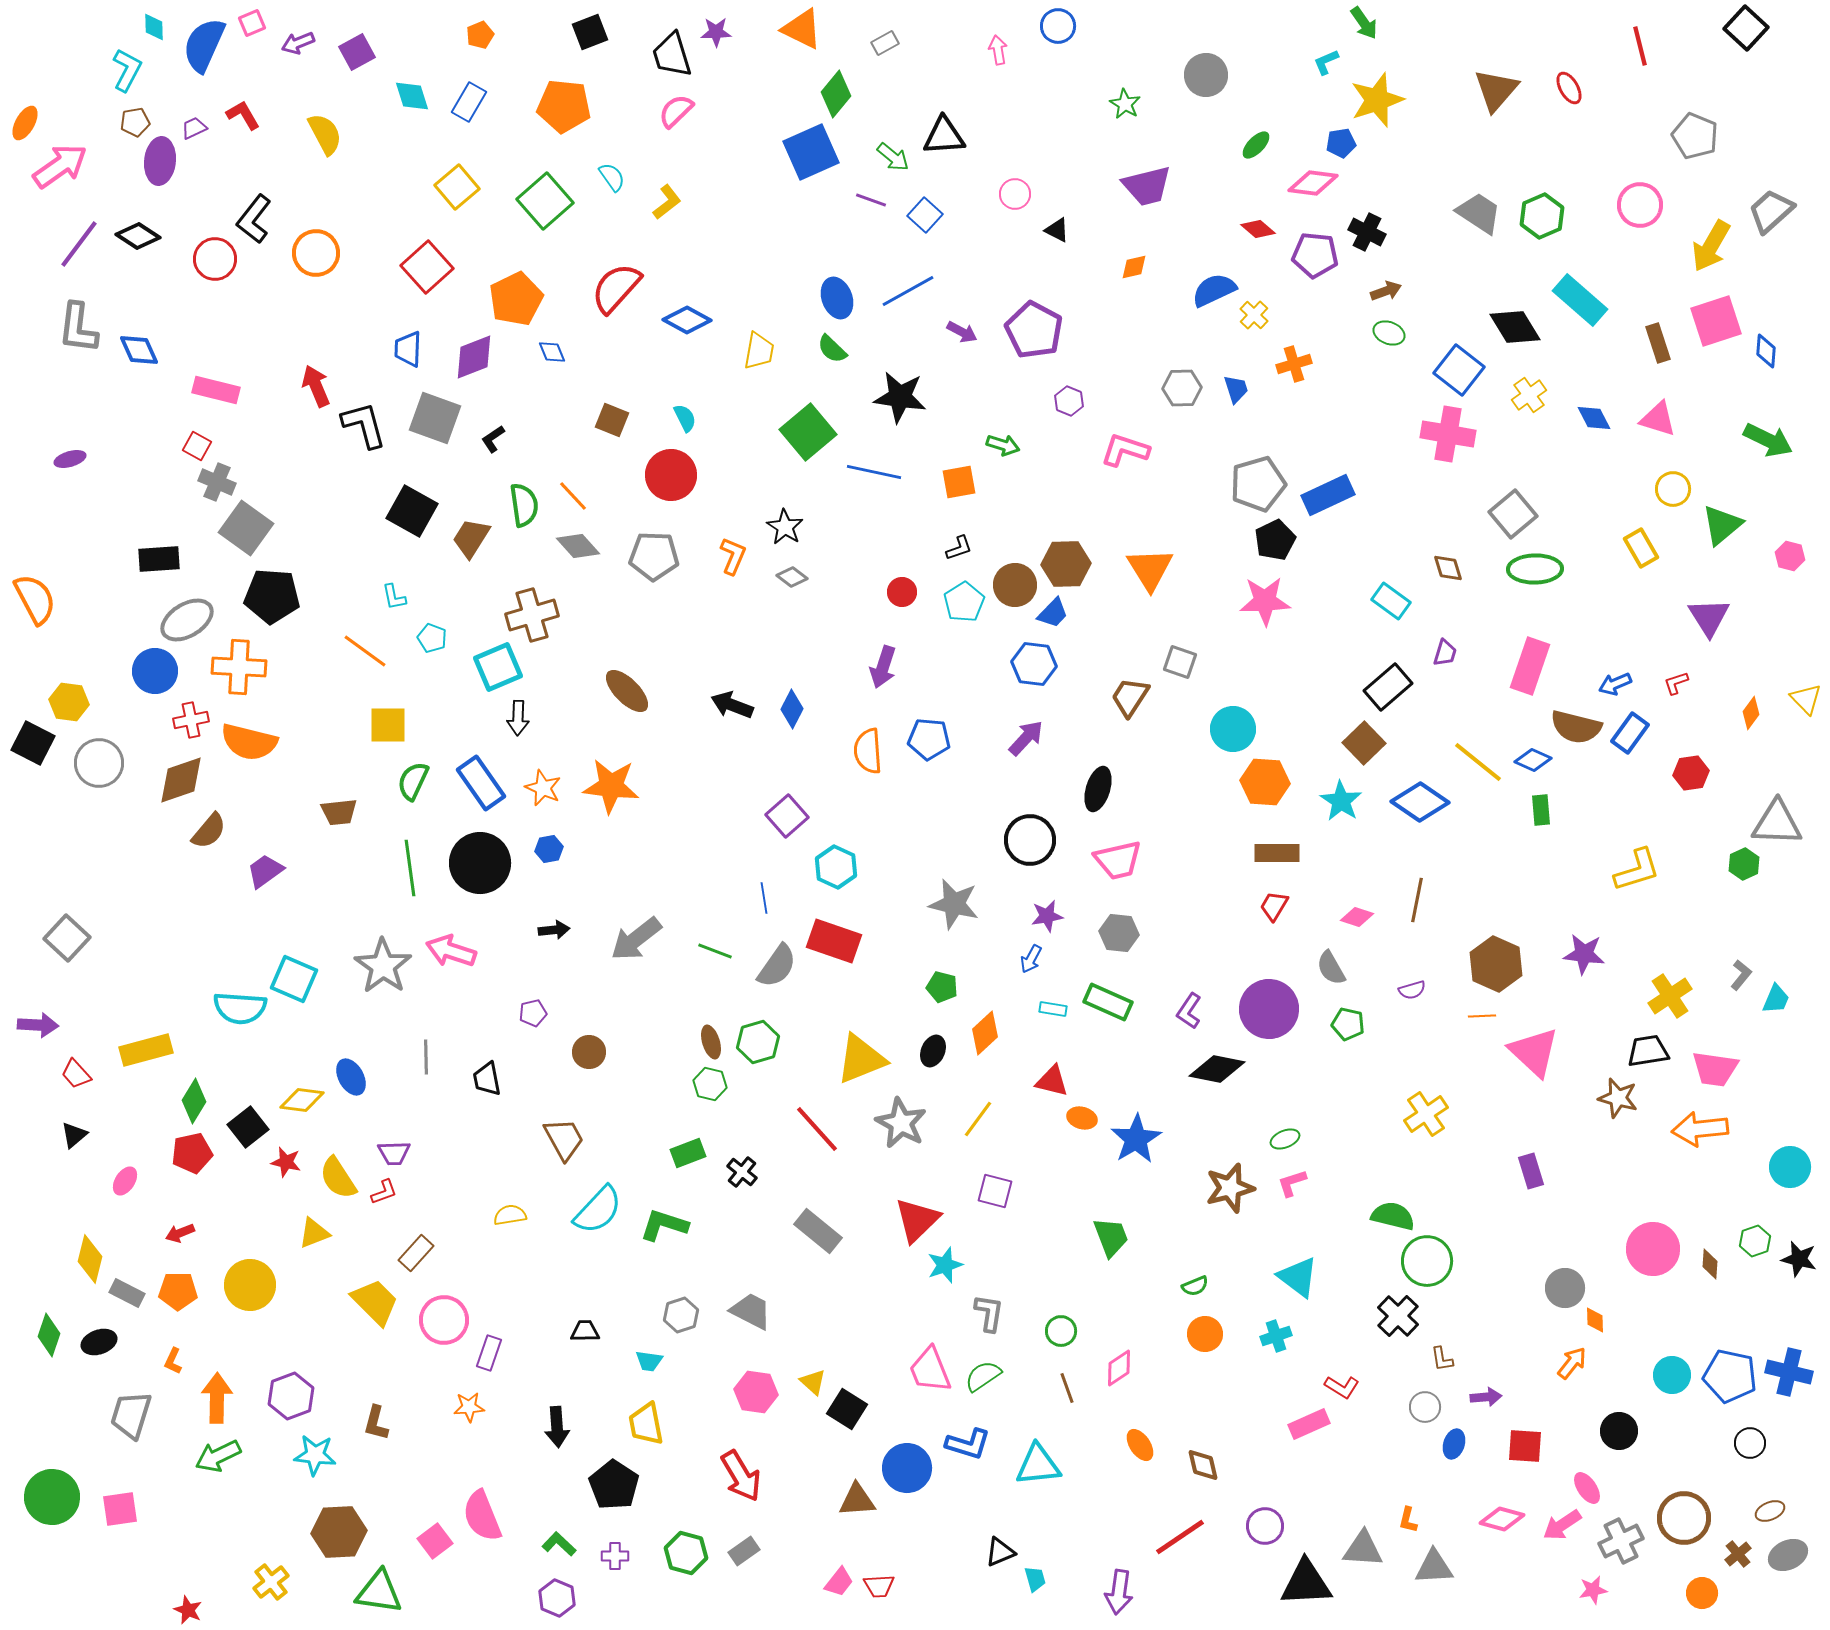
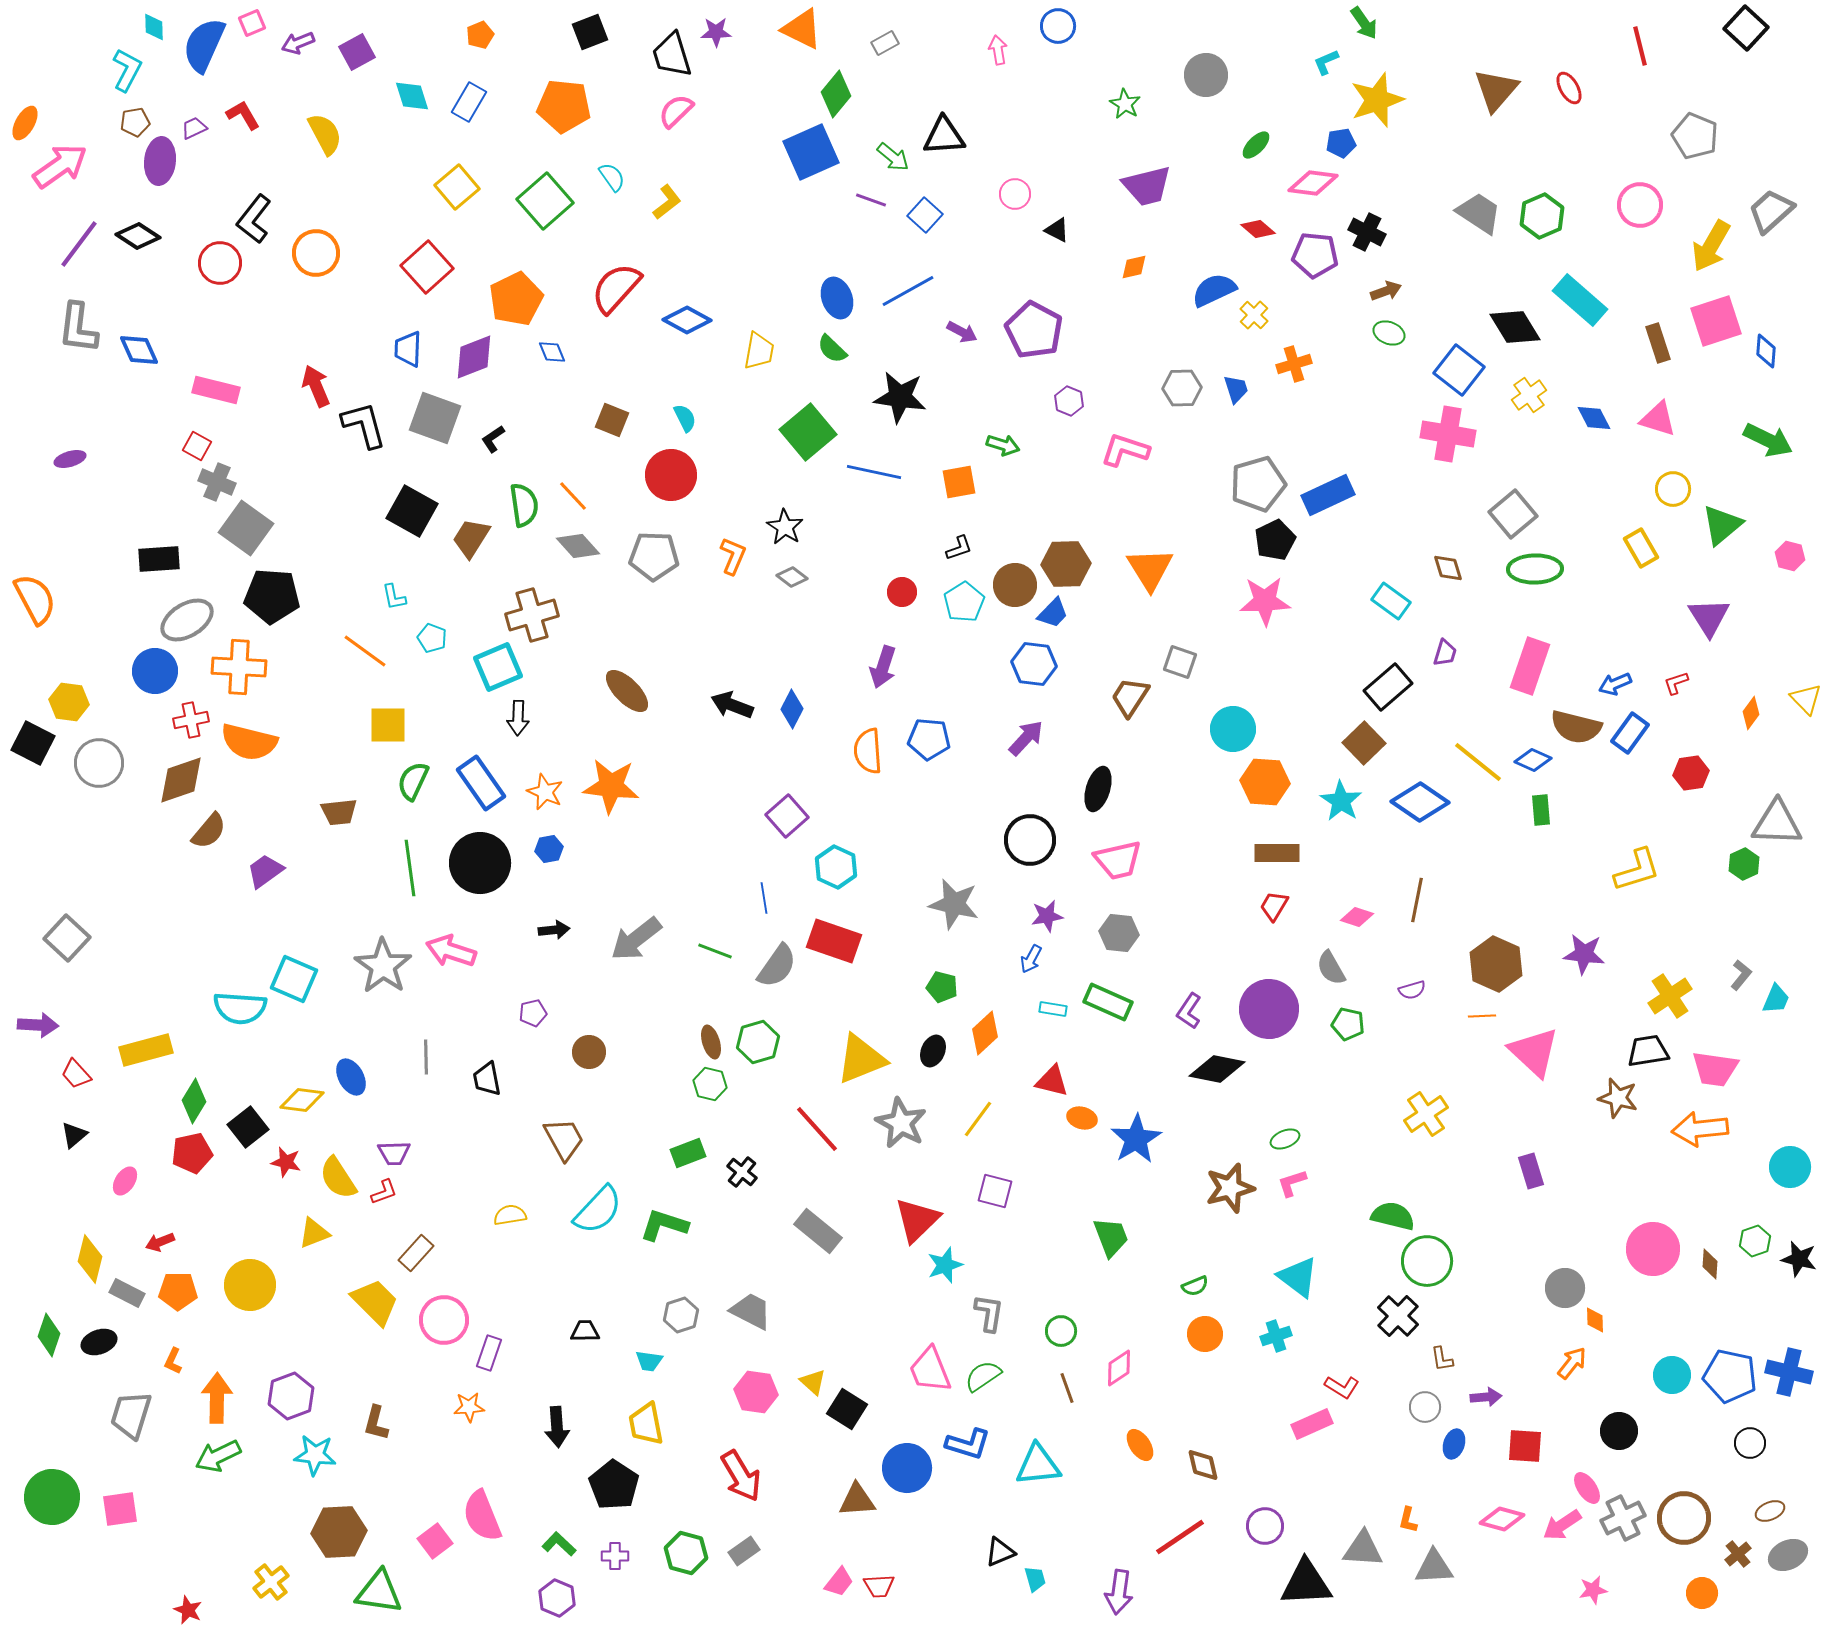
red circle at (215, 259): moved 5 px right, 4 px down
orange star at (543, 788): moved 2 px right, 4 px down
red arrow at (180, 1233): moved 20 px left, 9 px down
pink rectangle at (1309, 1424): moved 3 px right
gray cross at (1621, 1541): moved 2 px right, 23 px up
